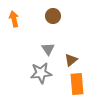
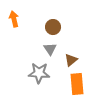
brown circle: moved 11 px down
gray triangle: moved 2 px right
gray star: moved 2 px left; rotated 10 degrees clockwise
